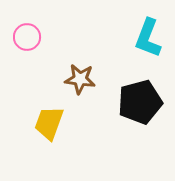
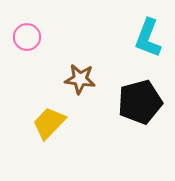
yellow trapezoid: rotated 24 degrees clockwise
